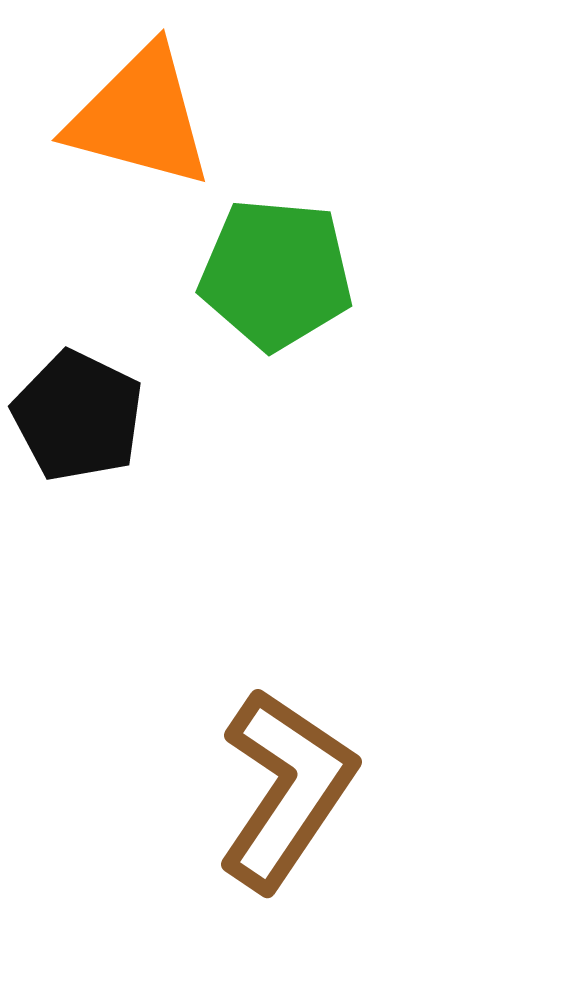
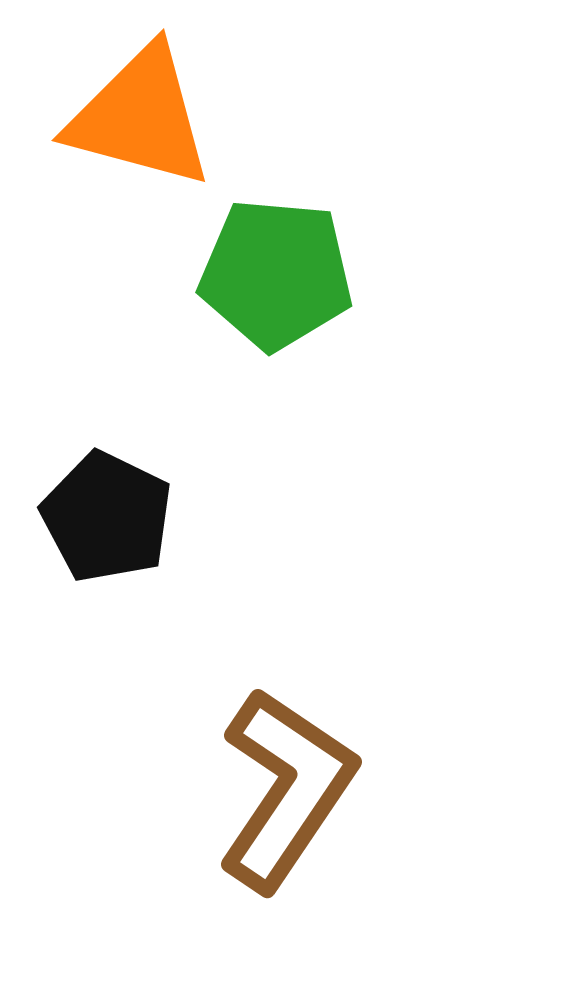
black pentagon: moved 29 px right, 101 px down
